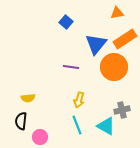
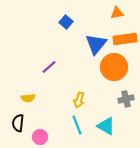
orange rectangle: rotated 25 degrees clockwise
purple line: moved 22 px left; rotated 49 degrees counterclockwise
gray cross: moved 4 px right, 11 px up
black semicircle: moved 3 px left, 2 px down
